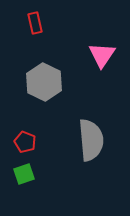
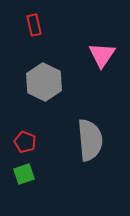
red rectangle: moved 1 px left, 2 px down
gray semicircle: moved 1 px left
